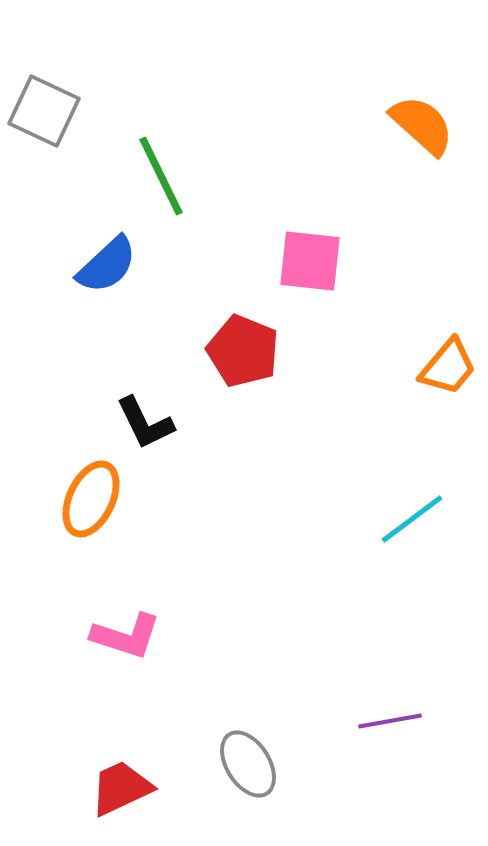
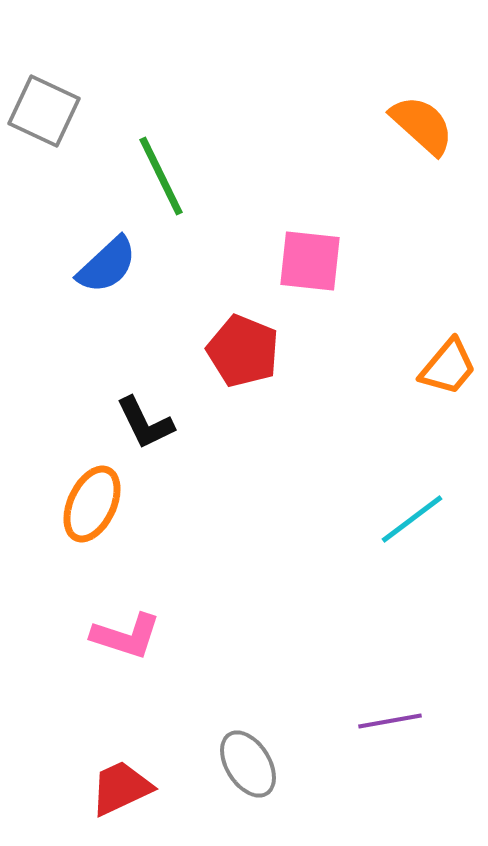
orange ellipse: moved 1 px right, 5 px down
